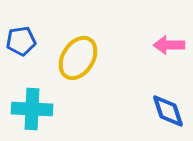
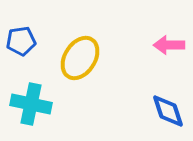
yellow ellipse: moved 2 px right
cyan cross: moved 1 px left, 5 px up; rotated 9 degrees clockwise
